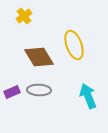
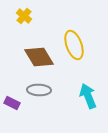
yellow cross: rotated 14 degrees counterclockwise
purple rectangle: moved 11 px down; rotated 49 degrees clockwise
